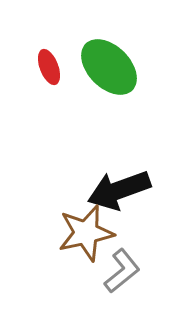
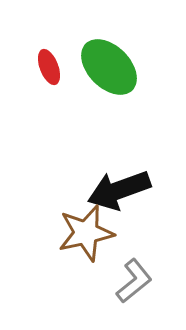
gray L-shape: moved 12 px right, 10 px down
